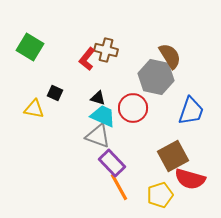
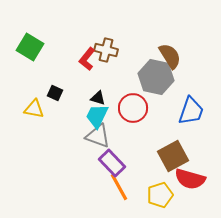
cyan trapezoid: moved 6 px left; rotated 88 degrees counterclockwise
